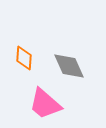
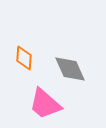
gray diamond: moved 1 px right, 3 px down
